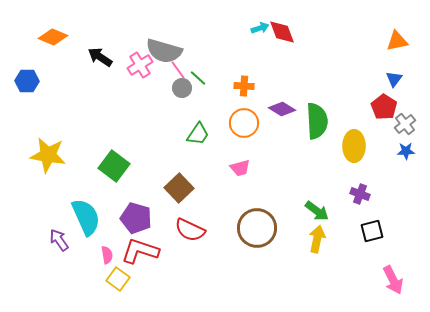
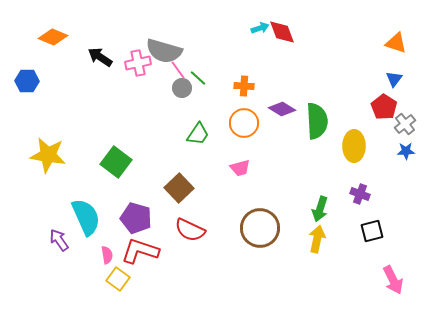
orange triangle: moved 1 px left, 2 px down; rotated 30 degrees clockwise
pink cross: moved 2 px left, 2 px up; rotated 20 degrees clockwise
green square: moved 2 px right, 4 px up
green arrow: moved 3 px right, 2 px up; rotated 70 degrees clockwise
brown circle: moved 3 px right
